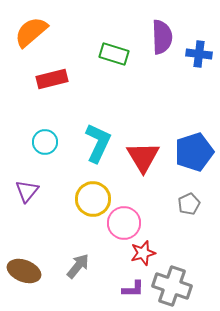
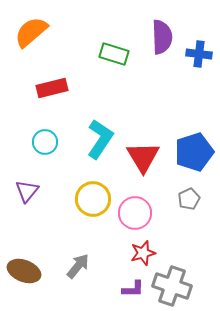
red rectangle: moved 9 px down
cyan L-shape: moved 2 px right, 4 px up; rotated 9 degrees clockwise
gray pentagon: moved 5 px up
pink circle: moved 11 px right, 10 px up
